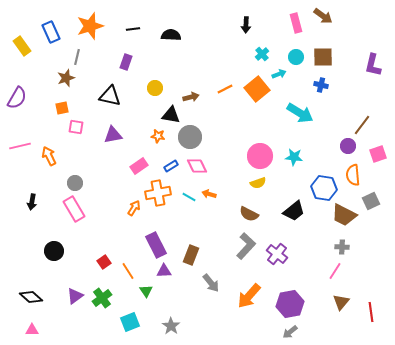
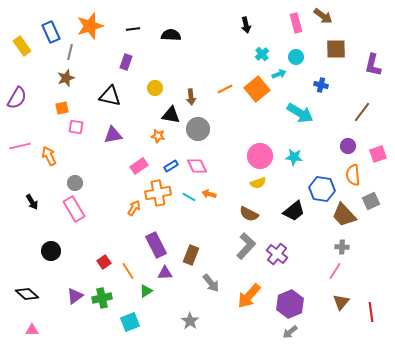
black arrow at (246, 25): rotated 14 degrees counterclockwise
gray line at (77, 57): moved 7 px left, 5 px up
brown square at (323, 57): moved 13 px right, 8 px up
brown arrow at (191, 97): rotated 98 degrees clockwise
brown line at (362, 125): moved 13 px up
gray circle at (190, 137): moved 8 px right, 8 px up
blue hexagon at (324, 188): moved 2 px left, 1 px down
black arrow at (32, 202): rotated 42 degrees counterclockwise
brown trapezoid at (344, 215): rotated 20 degrees clockwise
black circle at (54, 251): moved 3 px left
purple triangle at (164, 271): moved 1 px right, 2 px down
green triangle at (146, 291): rotated 32 degrees clockwise
black diamond at (31, 297): moved 4 px left, 3 px up
green cross at (102, 298): rotated 24 degrees clockwise
purple hexagon at (290, 304): rotated 12 degrees counterclockwise
gray star at (171, 326): moved 19 px right, 5 px up
